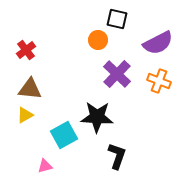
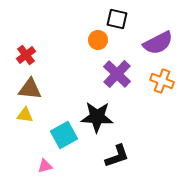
red cross: moved 5 px down
orange cross: moved 3 px right
yellow triangle: rotated 36 degrees clockwise
black L-shape: rotated 52 degrees clockwise
